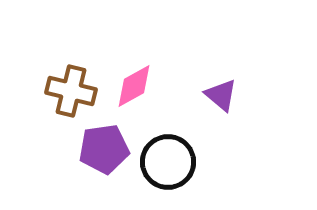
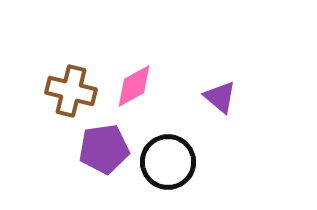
purple triangle: moved 1 px left, 2 px down
